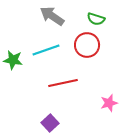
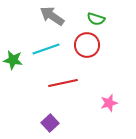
cyan line: moved 1 px up
